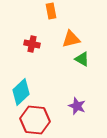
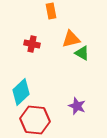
green triangle: moved 6 px up
